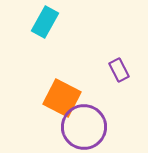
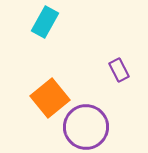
orange square: moved 12 px left; rotated 24 degrees clockwise
purple circle: moved 2 px right
